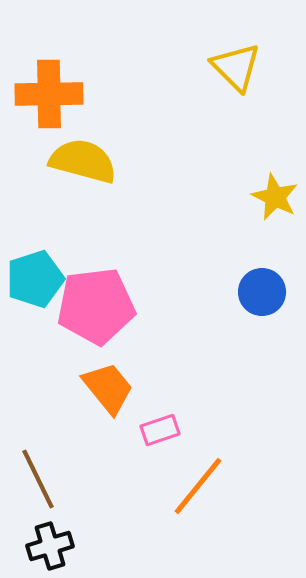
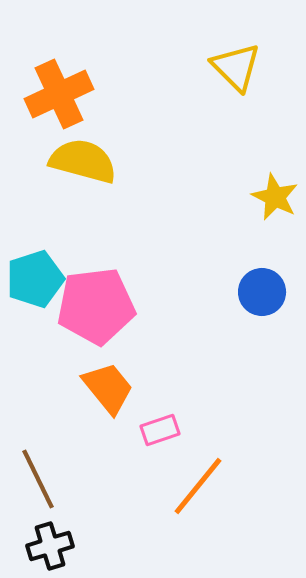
orange cross: moved 10 px right; rotated 24 degrees counterclockwise
